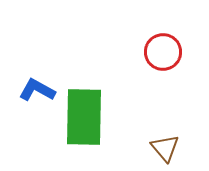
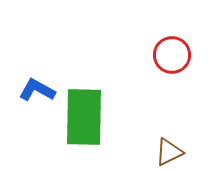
red circle: moved 9 px right, 3 px down
brown triangle: moved 4 px right, 4 px down; rotated 44 degrees clockwise
